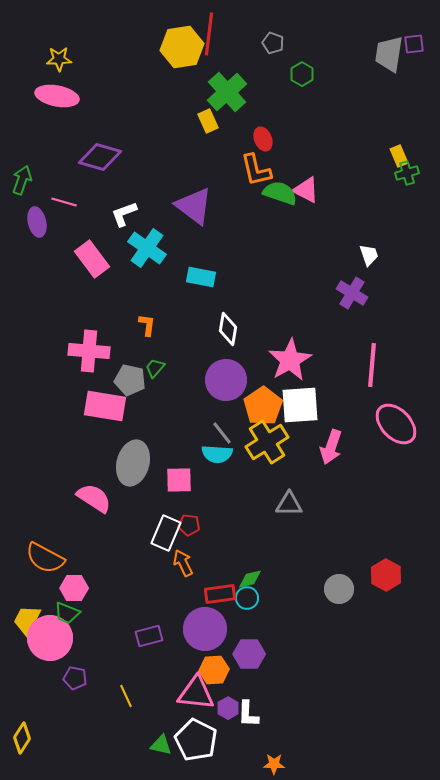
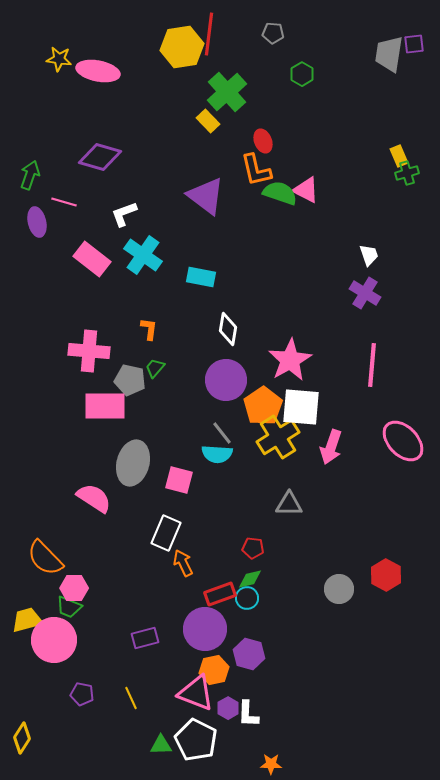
gray pentagon at (273, 43): moved 10 px up; rotated 15 degrees counterclockwise
yellow star at (59, 59): rotated 10 degrees clockwise
pink ellipse at (57, 96): moved 41 px right, 25 px up
yellow rectangle at (208, 121): rotated 20 degrees counterclockwise
red ellipse at (263, 139): moved 2 px down
green arrow at (22, 180): moved 8 px right, 5 px up
purple triangle at (194, 206): moved 12 px right, 10 px up
cyan cross at (147, 248): moved 4 px left, 7 px down
pink rectangle at (92, 259): rotated 15 degrees counterclockwise
purple cross at (352, 293): moved 13 px right
orange L-shape at (147, 325): moved 2 px right, 4 px down
white square at (300, 405): moved 1 px right, 2 px down; rotated 9 degrees clockwise
pink rectangle at (105, 406): rotated 9 degrees counterclockwise
pink ellipse at (396, 424): moved 7 px right, 17 px down
yellow cross at (267, 442): moved 11 px right, 5 px up
pink square at (179, 480): rotated 16 degrees clockwise
red pentagon at (189, 525): moved 64 px right, 23 px down
orange semicircle at (45, 558): rotated 18 degrees clockwise
red rectangle at (220, 594): rotated 12 degrees counterclockwise
green trapezoid at (67, 613): moved 2 px right, 6 px up
yellow trapezoid at (27, 620): rotated 48 degrees clockwise
purple rectangle at (149, 636): moved 4 px left, 2 px down
pink circle at (50, 638): moved 4 px right, 2 px down
purple hexagon at (249, 654): rotated 16 degrees clockwise
orange hexagon at (214, 670): rotated 8 degrees counterclockwise
purple pentagon at (75, 678): moved 7 px right, 16 px down
pink triangle at (196, 693): rotated 15 degrees clockwise
yellow line at (126, 696): moved 5 px right, 2 px down
green triangle at (161, 745): rotated 15 degrees counterclockwise
orange star at (274, 764): moved 3 px left
